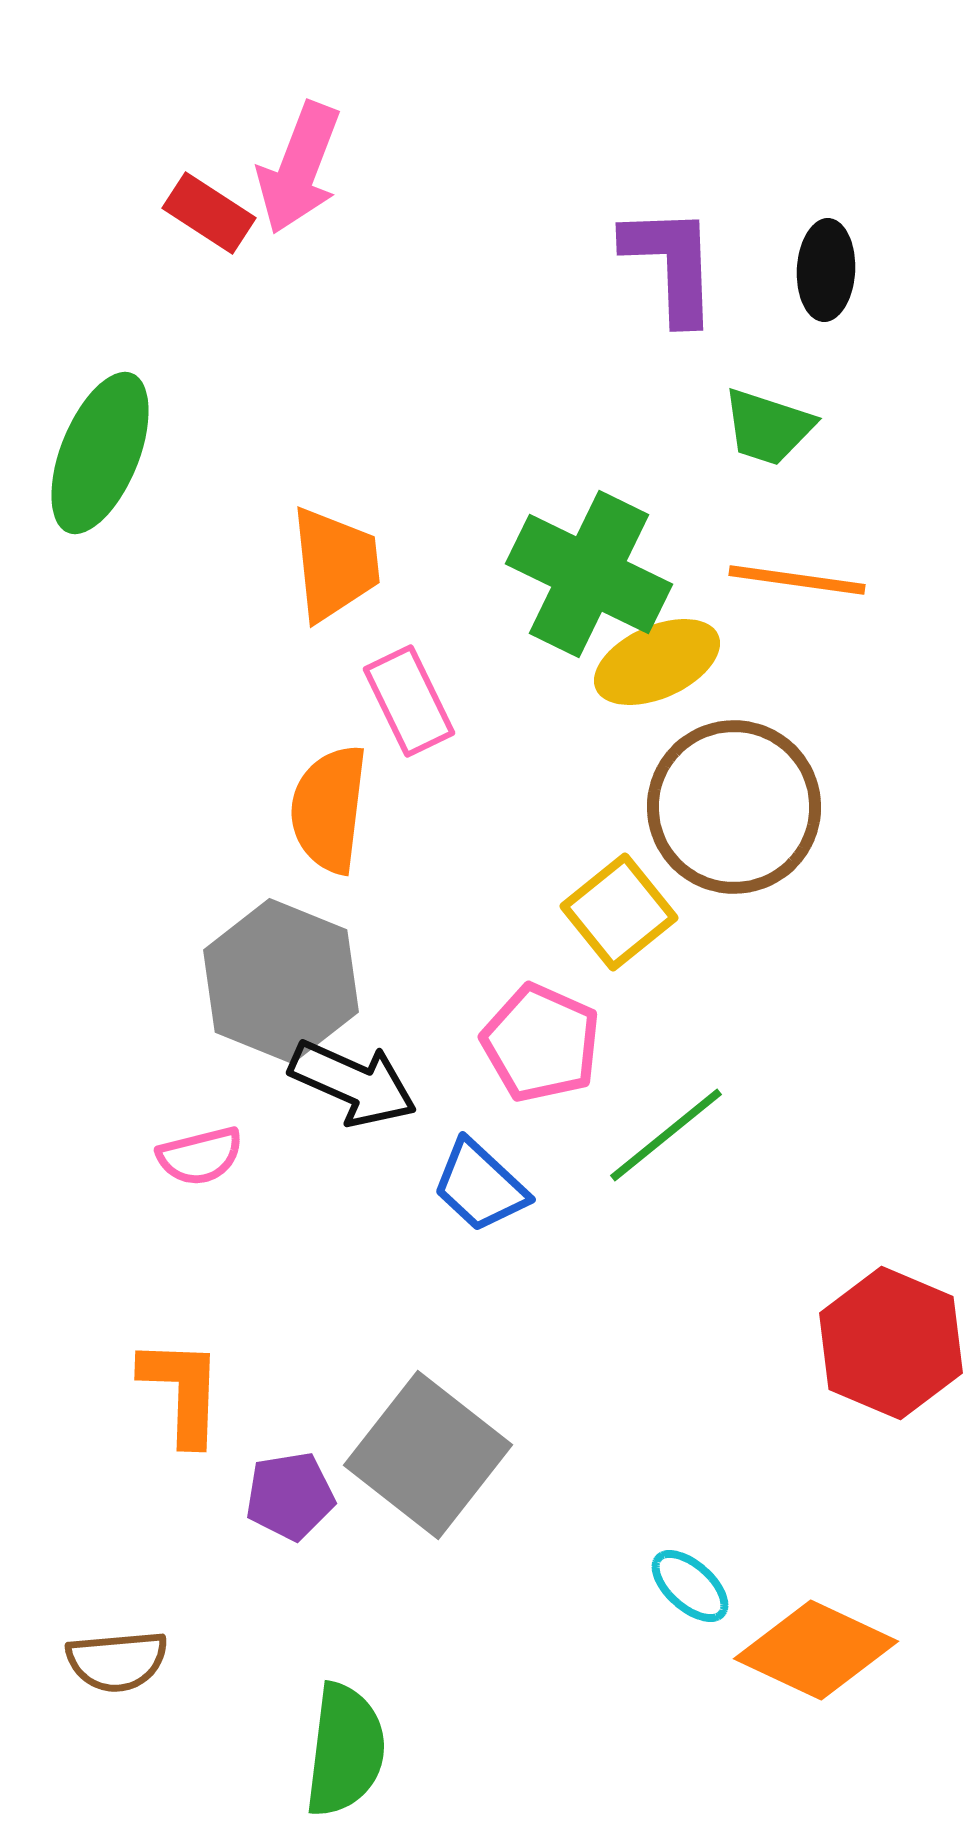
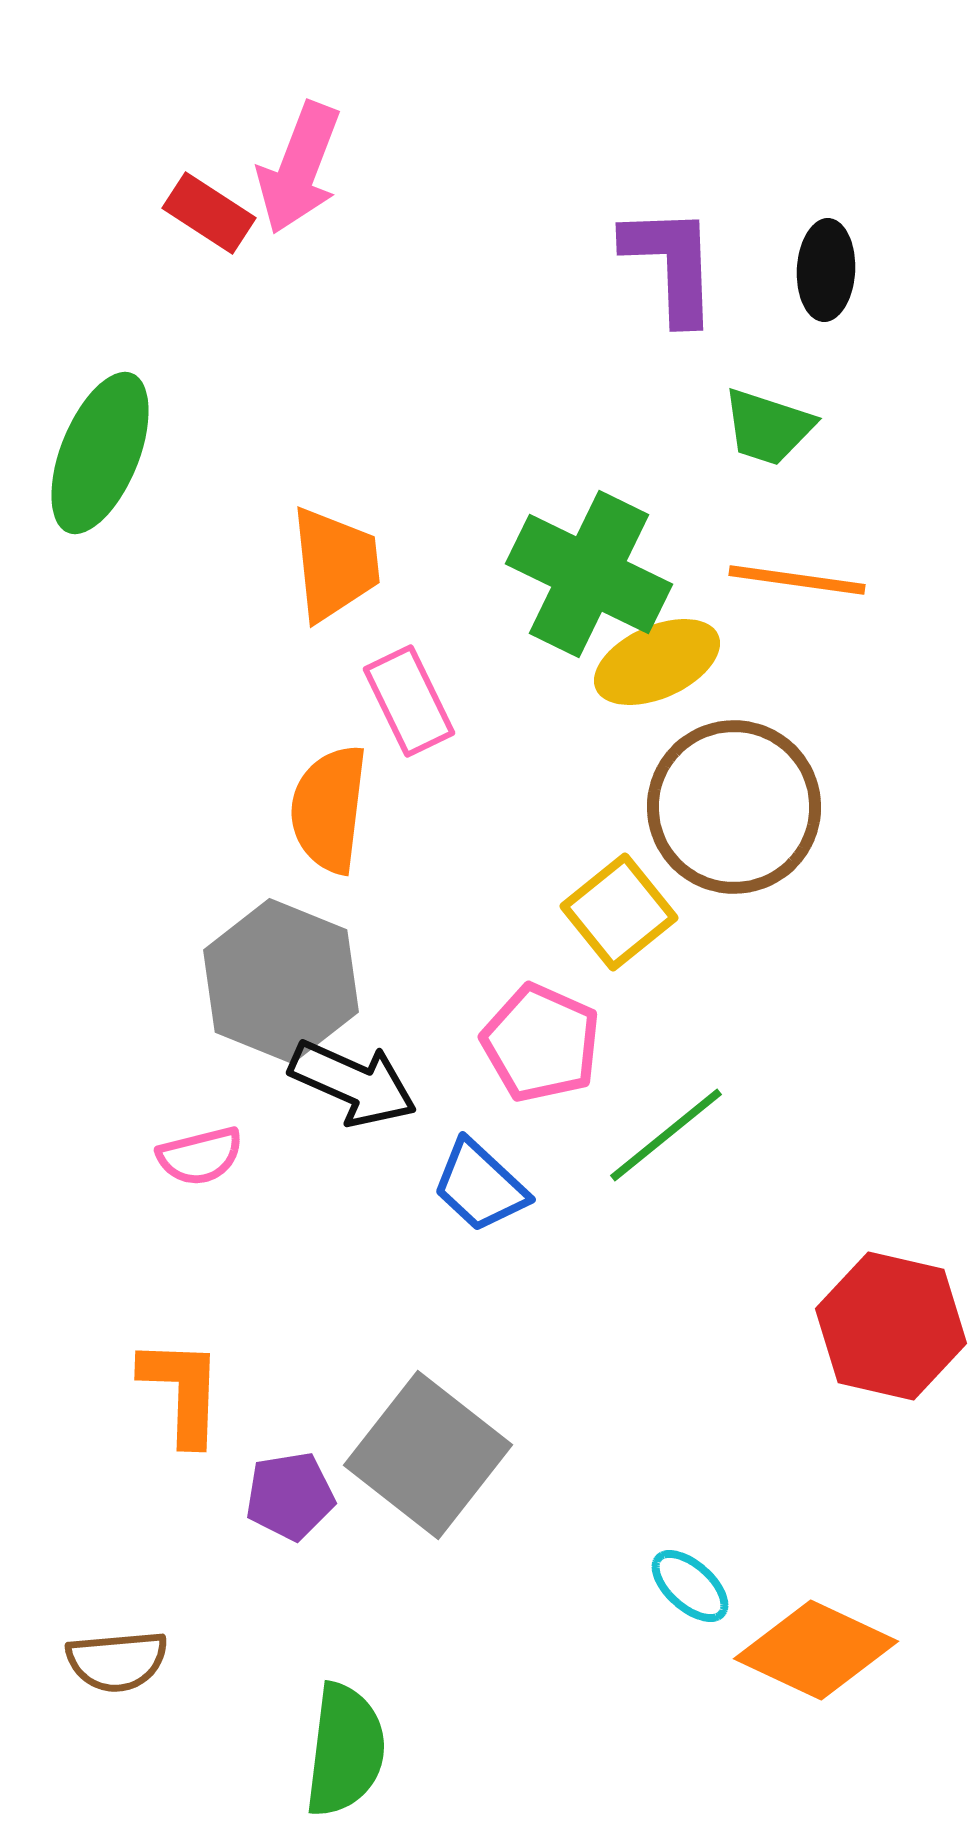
red hexagon: moved 17 px up; rotated 10 degrees counterclockwise
